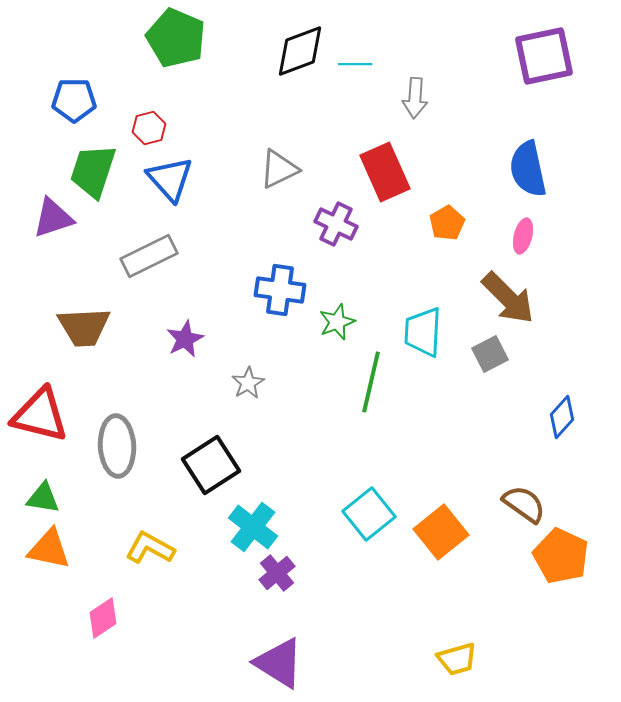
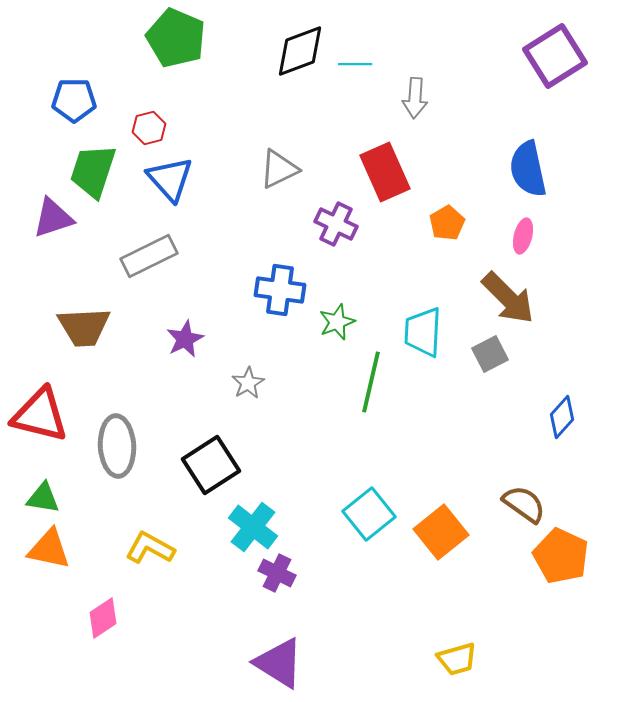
purple square at (544, 56): moved 11 px right; rotated 20 degrees counterclockwise
purple cross at (277, 573): rotated 24 degrees counterclockwise
